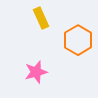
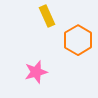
yellow rectangle: moved 6 px right, 2 px up
